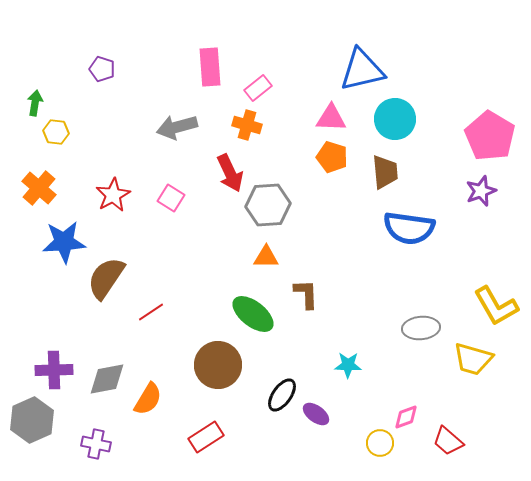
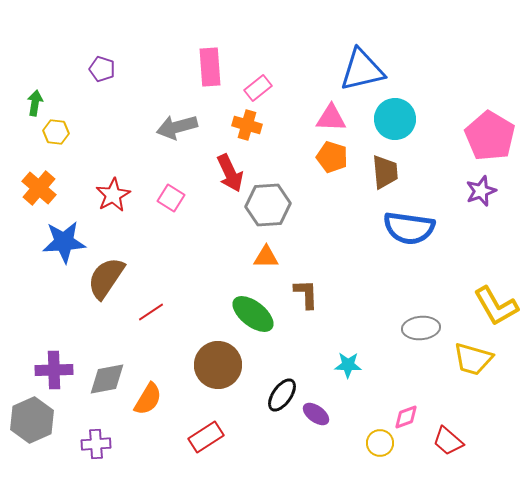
purple cross at (96, 444): rotated 16 degrees counterclockwise
